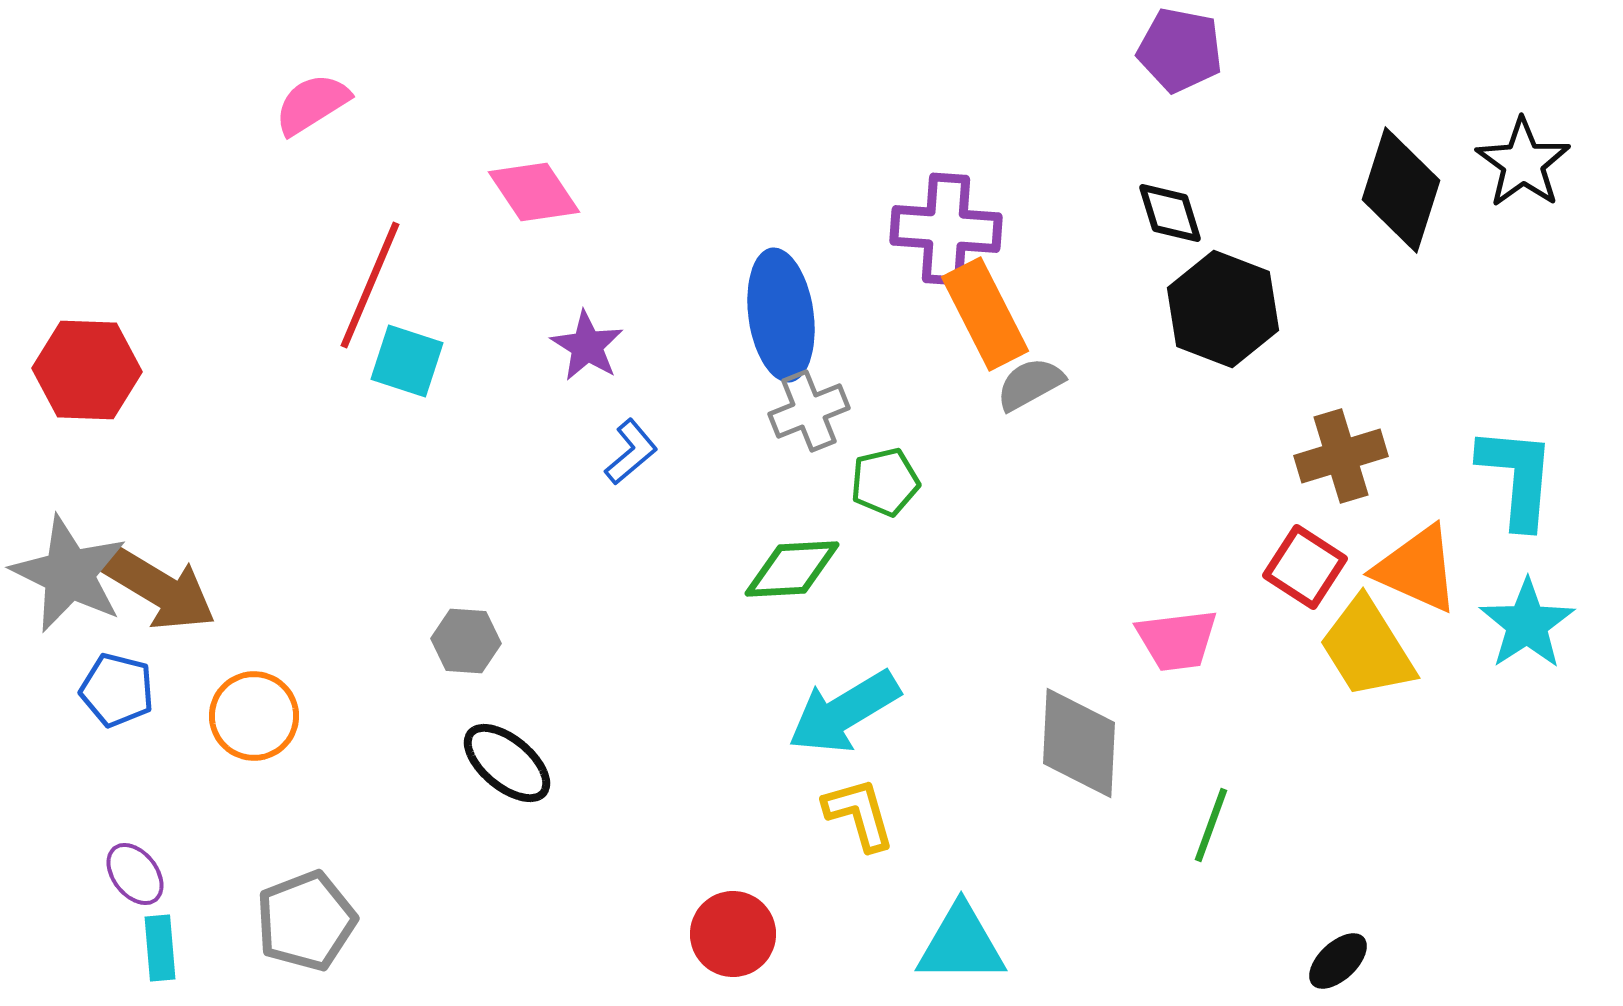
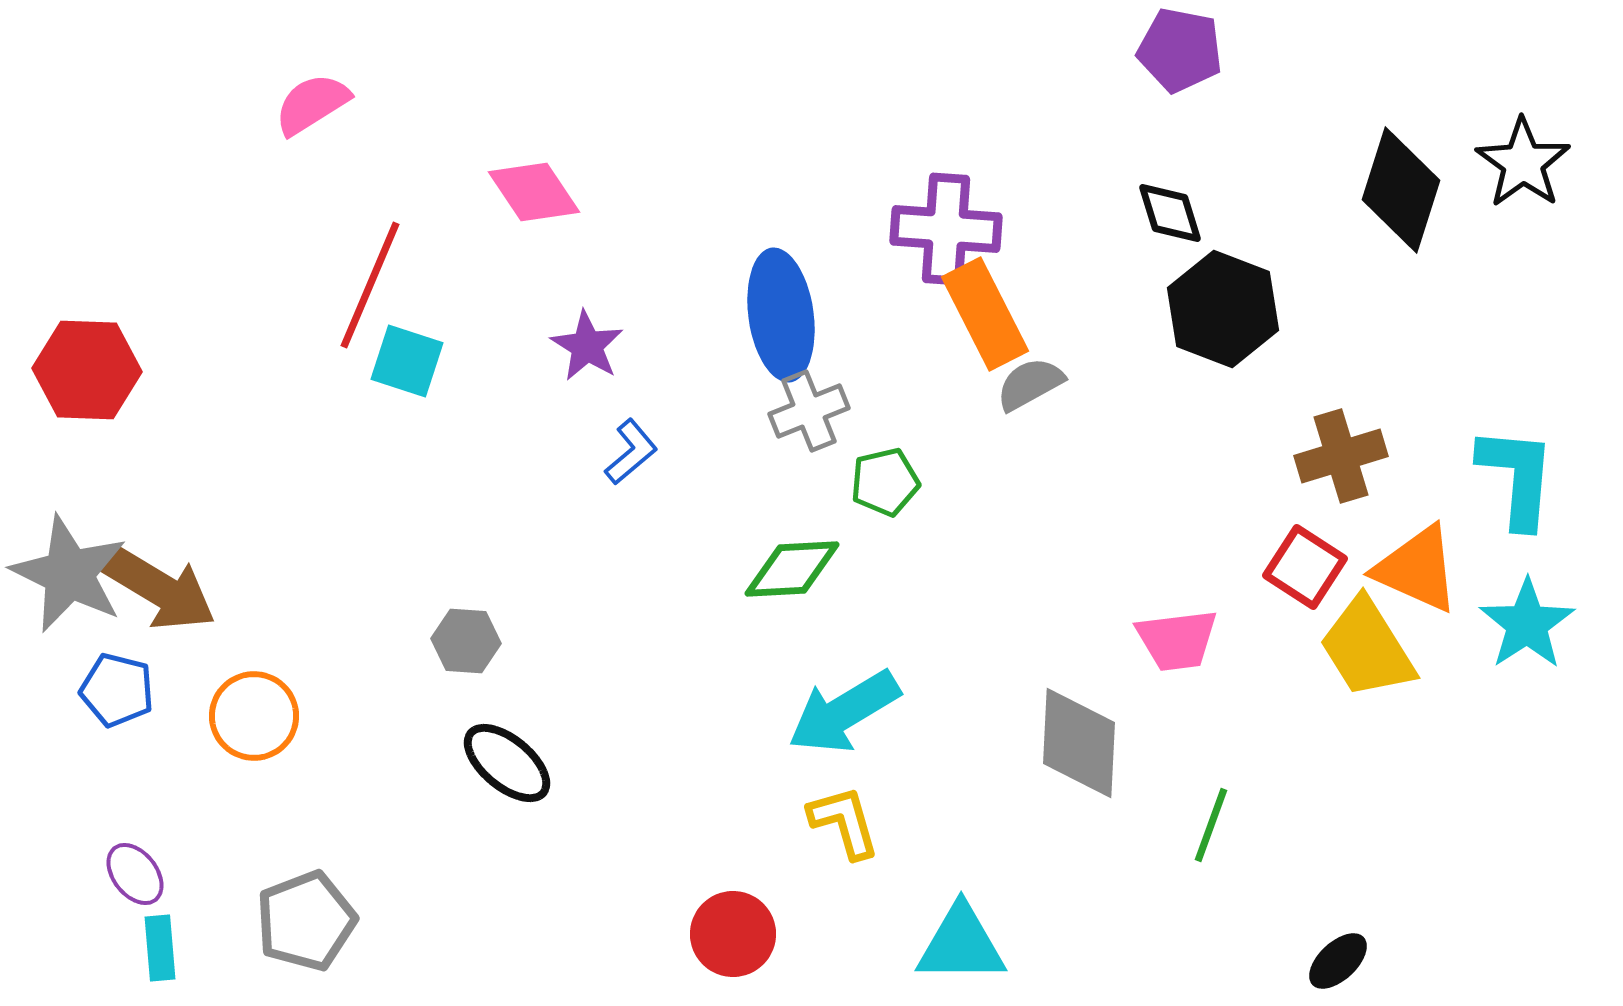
yellow L-shape at (859, 814): moved 15 px left, 8 px down
